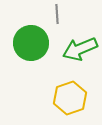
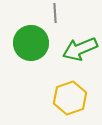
gray line: moved 2 px left, 1 px up
